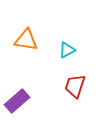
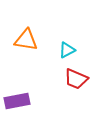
red trapezoid: moved 1 px right, 7 px up; rotated 85 degrees counterclockwise
purple rectangle: rotated 30 degrees clockwise
